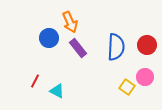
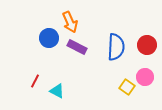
purple rectangle: moved 1 px left, 1 px up; rotated 24 degrees counterclockwise
